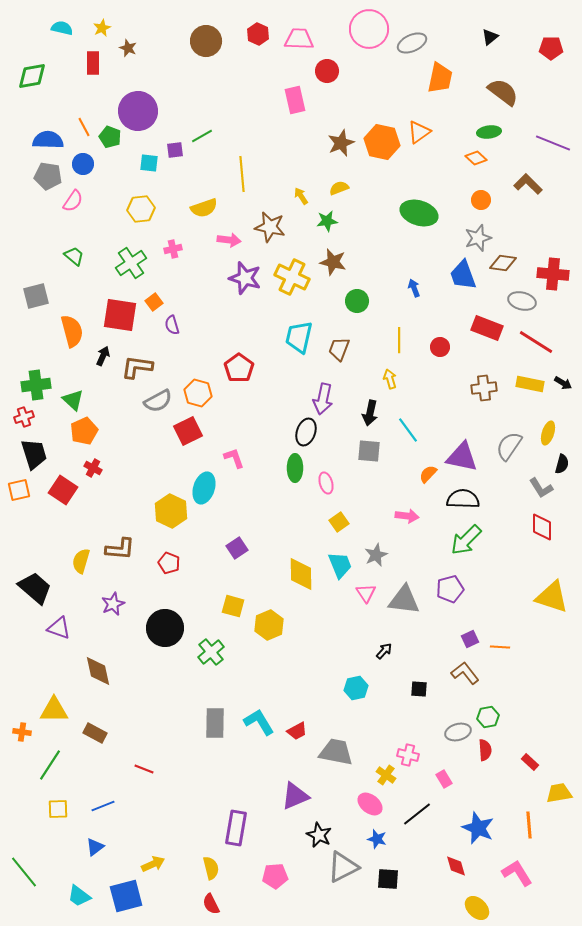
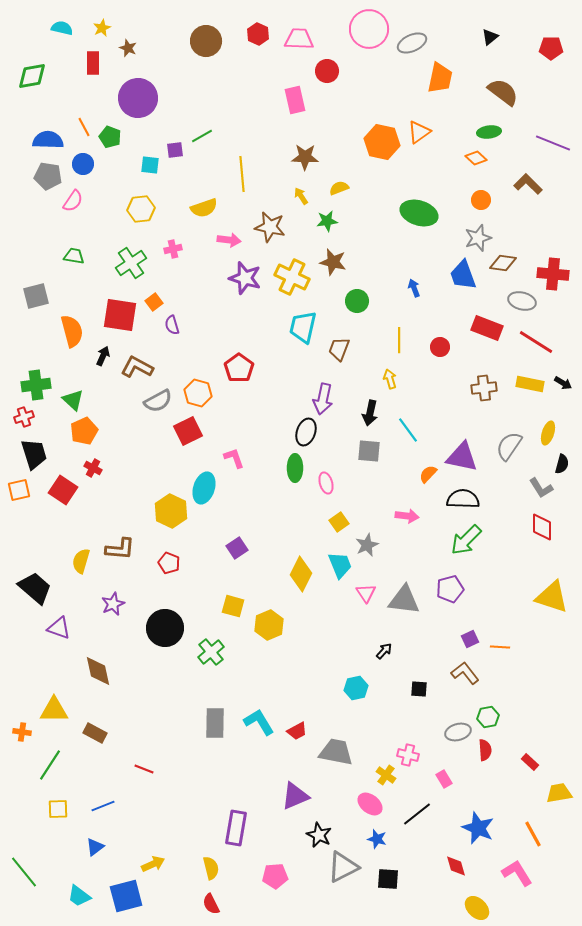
purple circle at (138, 111): moved 13 px up
brown star at (341, 143): moved 36 px left, 14 px down; rotated 24 degrees clockwise
cyan square at (149, 163): moved 1 px right, 2 px down
green trapezoid at (74, 256): rotated 30 degrees counterclockwise
cyan trapezoid at (299, 337): moved 4 px right, 10 px up
brown L-shape at (137, 367): rotated 20 degrees clockwise
gray star at (376, 555): moved 9 px left, 10 px up
yellow diamond at (301, 574): rotated 28 degrees clockwise
orange line at (529, 825): moved 4 px right, 9 px down; rotated 24 degrees counterclockwise
